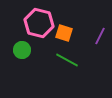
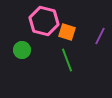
pink hexagon: moved 5 px right, 2 px up
orange square: moved 3 px right, 1 px up
green line: rotated 40 degrees clockwise
